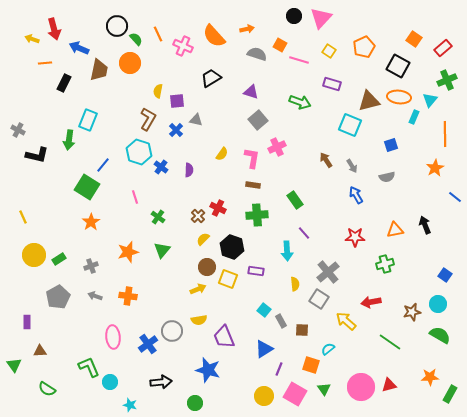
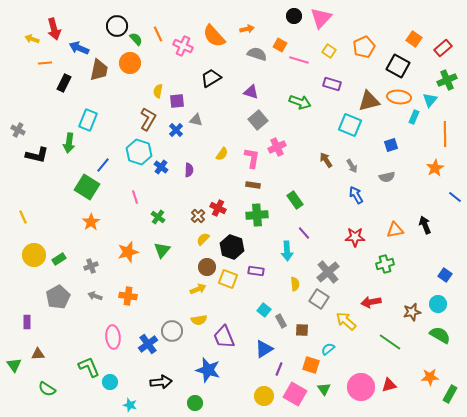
green arrow at (69, 140): moved 3 px down
brown triangle at (40, 351): moved 2 px left, 3 px down
